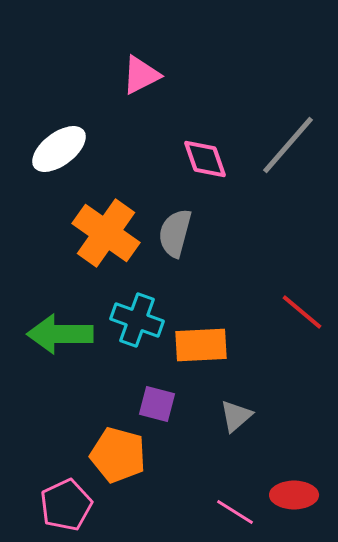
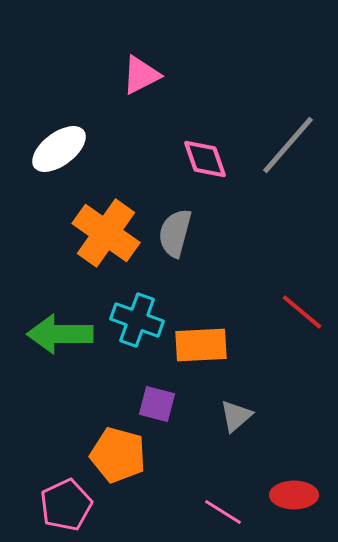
pink line: moved 12 px left
